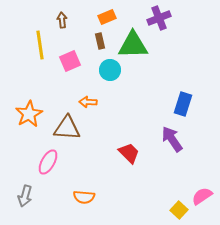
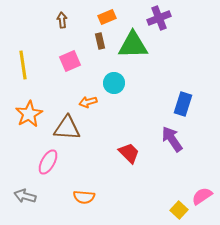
yellow line: moved 17 px left, 20 px down
cyan circle: moved 4 px right, 13 px down
orange arrow: rotated 18 degrees counterclockwise
gray arrow: rotated 90 degrees clockwise
